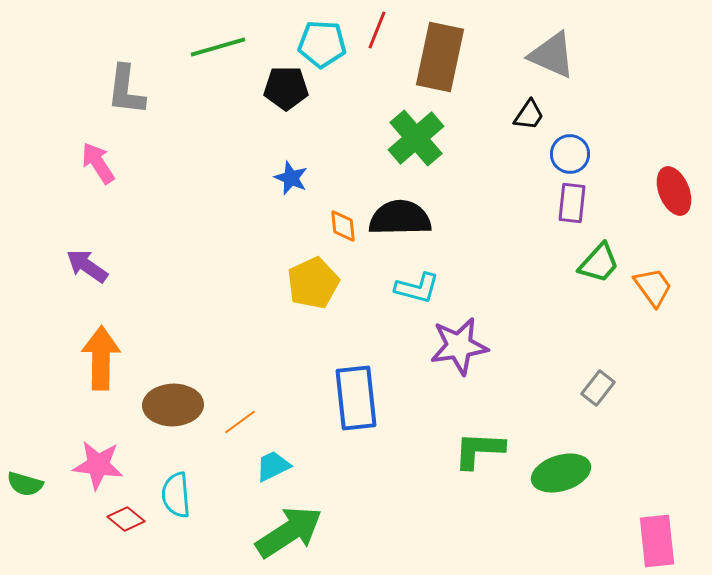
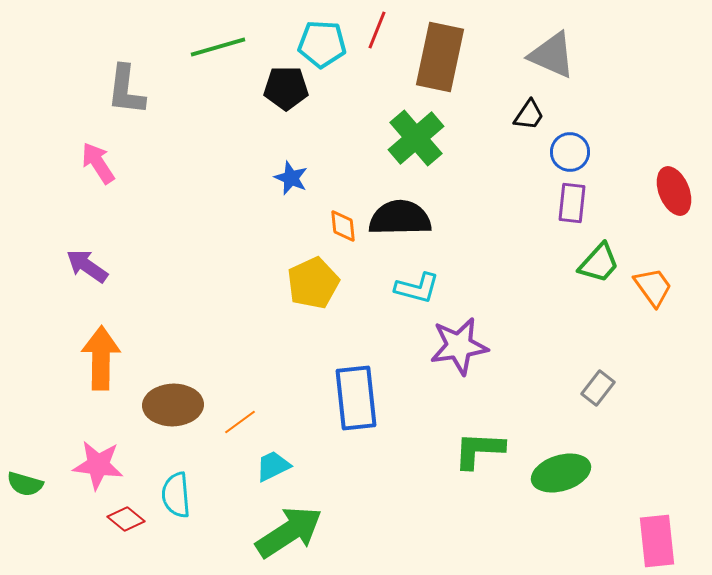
blue circle: moved 2 px up
